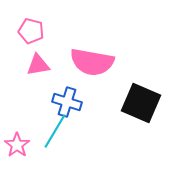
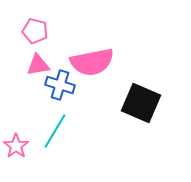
pink pentagon: moved 4 px right
pink semicircle: rotated 21 degrees counterclockwise
blue cross: moved 7 px left, 17 px up
pink star: moved 1 px left, 1 px down
